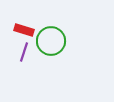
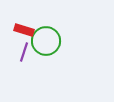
green circle: moved 5 px left
